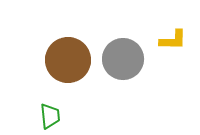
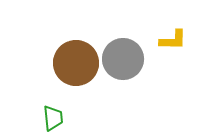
brown circle: moved 8 px right, 3 px down
green trapezoid: moved 3 px right, 2 px down
